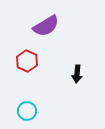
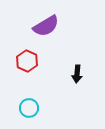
cyan circle: moved 2 px right, 3 px up
